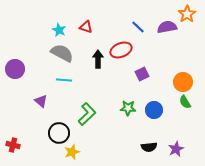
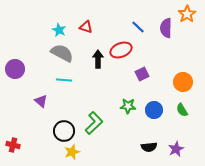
purple semicircle: moved 1 px left, 1 px down; rotated 78 degrees counterclockwise
green semicircle: moved 3 px left, 8 px down
green star: moved 2 px up
green L-shape: moved 7 px right, 9 px down
black circle: moved 5 px right, 2 px up
